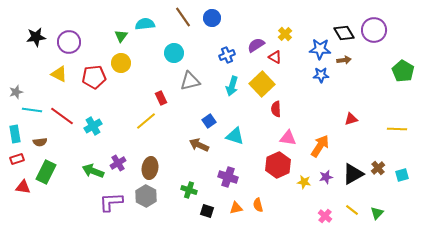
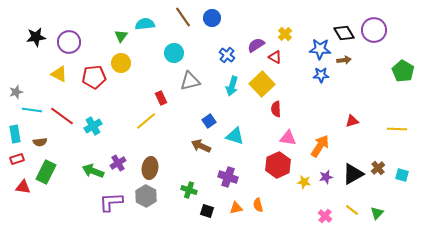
blue cross at (227, 55): rotated 28 degrees counterclockwise
red triangle at (351, 119): moved 1 px right, 2 px down
brown arrow at (199, 145): moved 2 px right, 1 px down
cyan square at (402, 175): rotated 32 degrees clockwise
